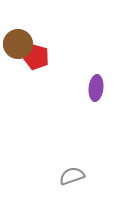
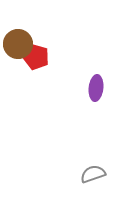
gray semicircle: moved 21 px right, 2 px up
